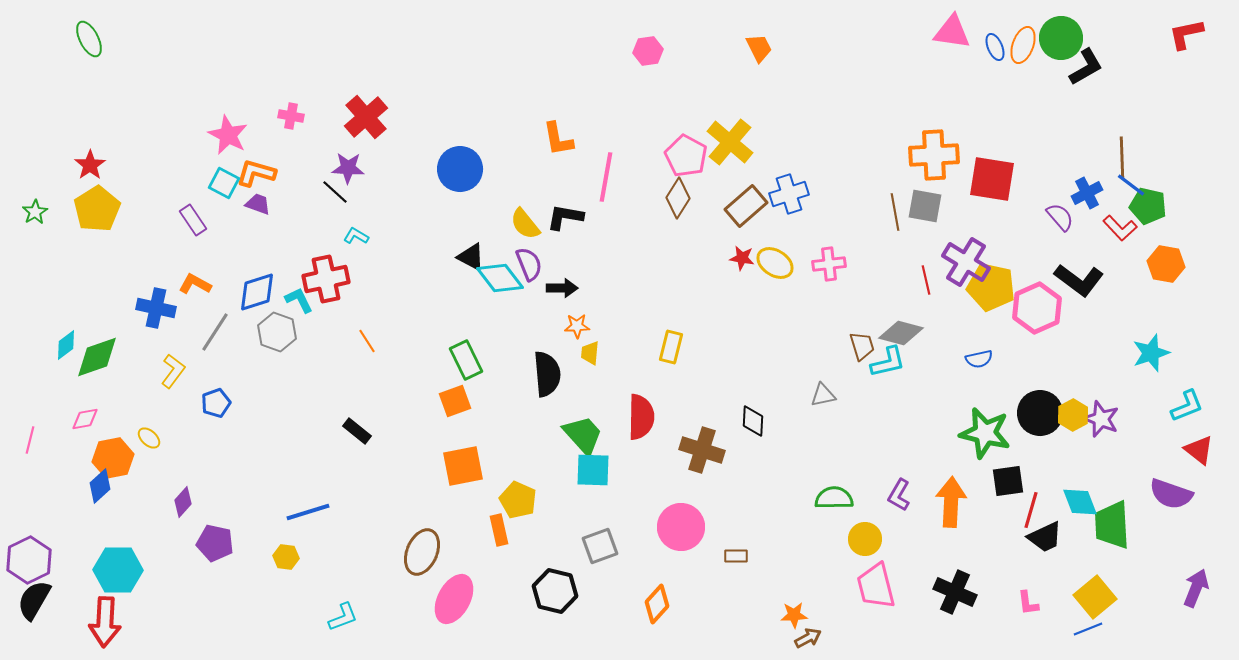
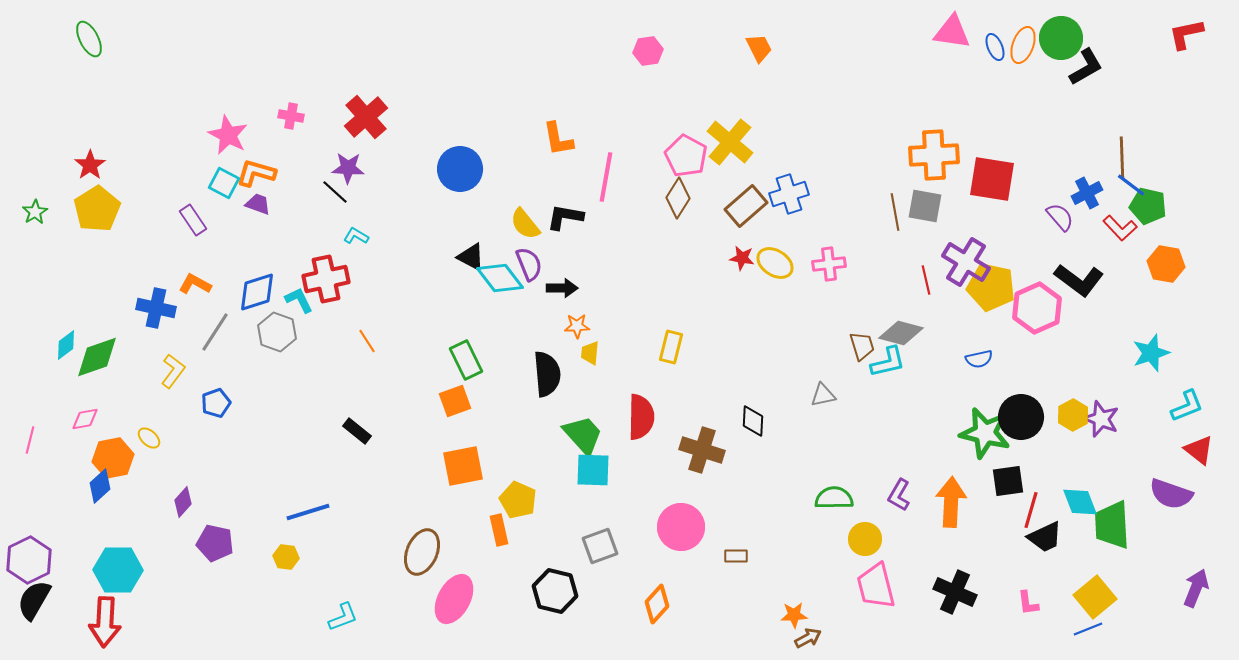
black circle at (1040, 413): moved 19 px left, 4 px down
